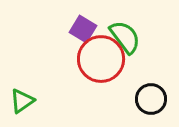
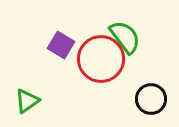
purple square: moved 22 px left, 16 px down
green triangle: moved 5 px right
